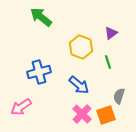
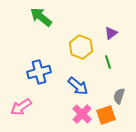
blue arrow: moved 1 px left, 1 px down
